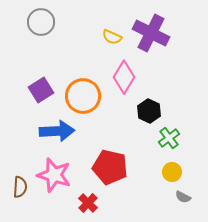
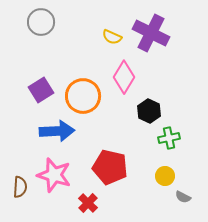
green cross: rotated 25 degrees clockwise
yellow circle: moved 7 px left, 4 px down
